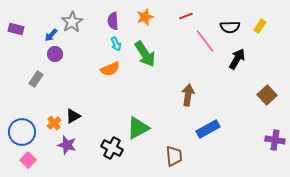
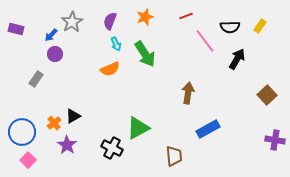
purple semicircle: moved 3 px left; rotated 24 degrees clockwise
brown arrow: moved 2 px up
purple star: rotated 18 degrees clockwise
